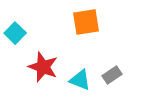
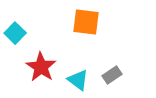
orange square: rotated 16 degrees clockwise
red star: moved 2 px left; rotated 12 degrees clockwise
cyan triangle: moved 2 px left; rotated 15 degrees clockwise
